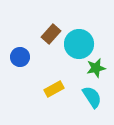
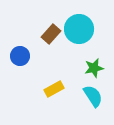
cyan circle: moved 15 px up
blue circle: moved 1 px up
green star: moved 2 px left
cyan semicircle: moved 1 px right, 1 px up
